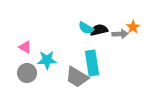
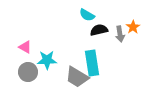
cyan semicircle: moved 1 px right, 13 px up
gray arrow: rotated 84 degrees clockwise
gray circle: moved 1 px right, 1 px up
